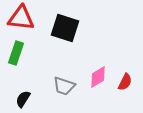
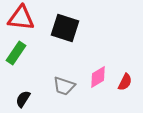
green rectangle: rotated 15 degrees clockwise
